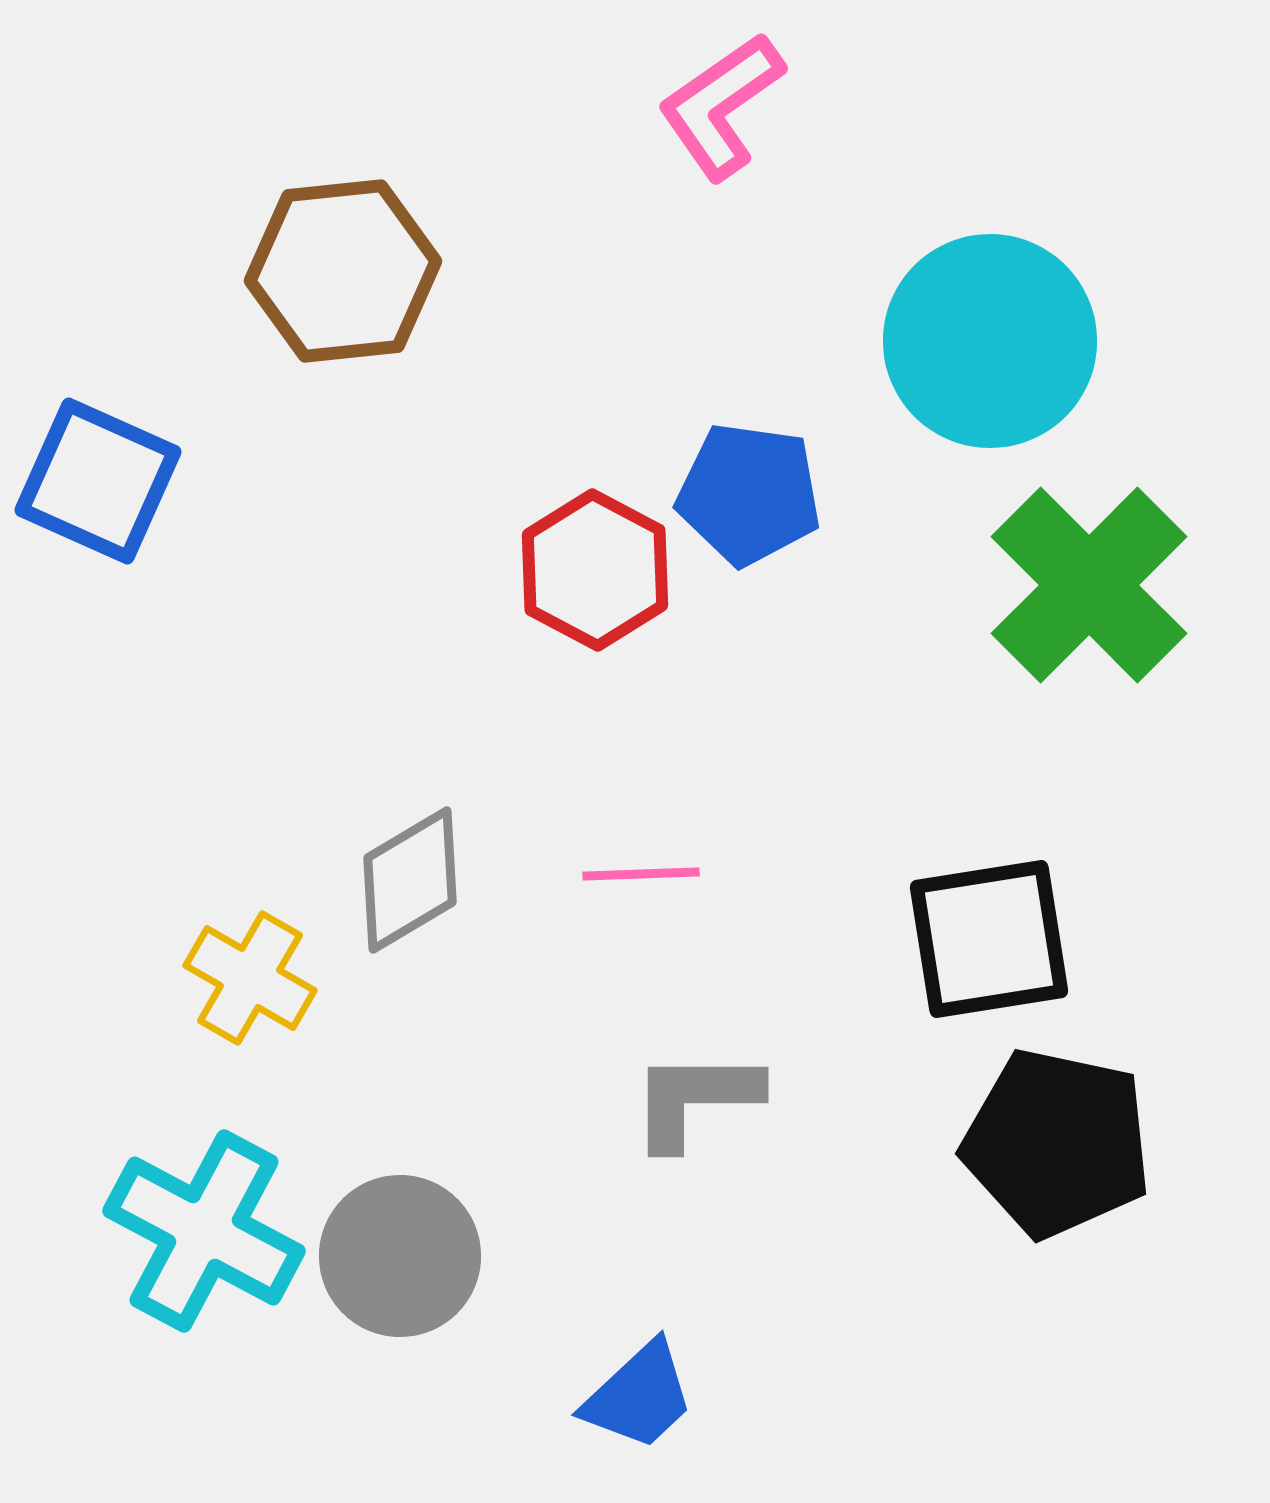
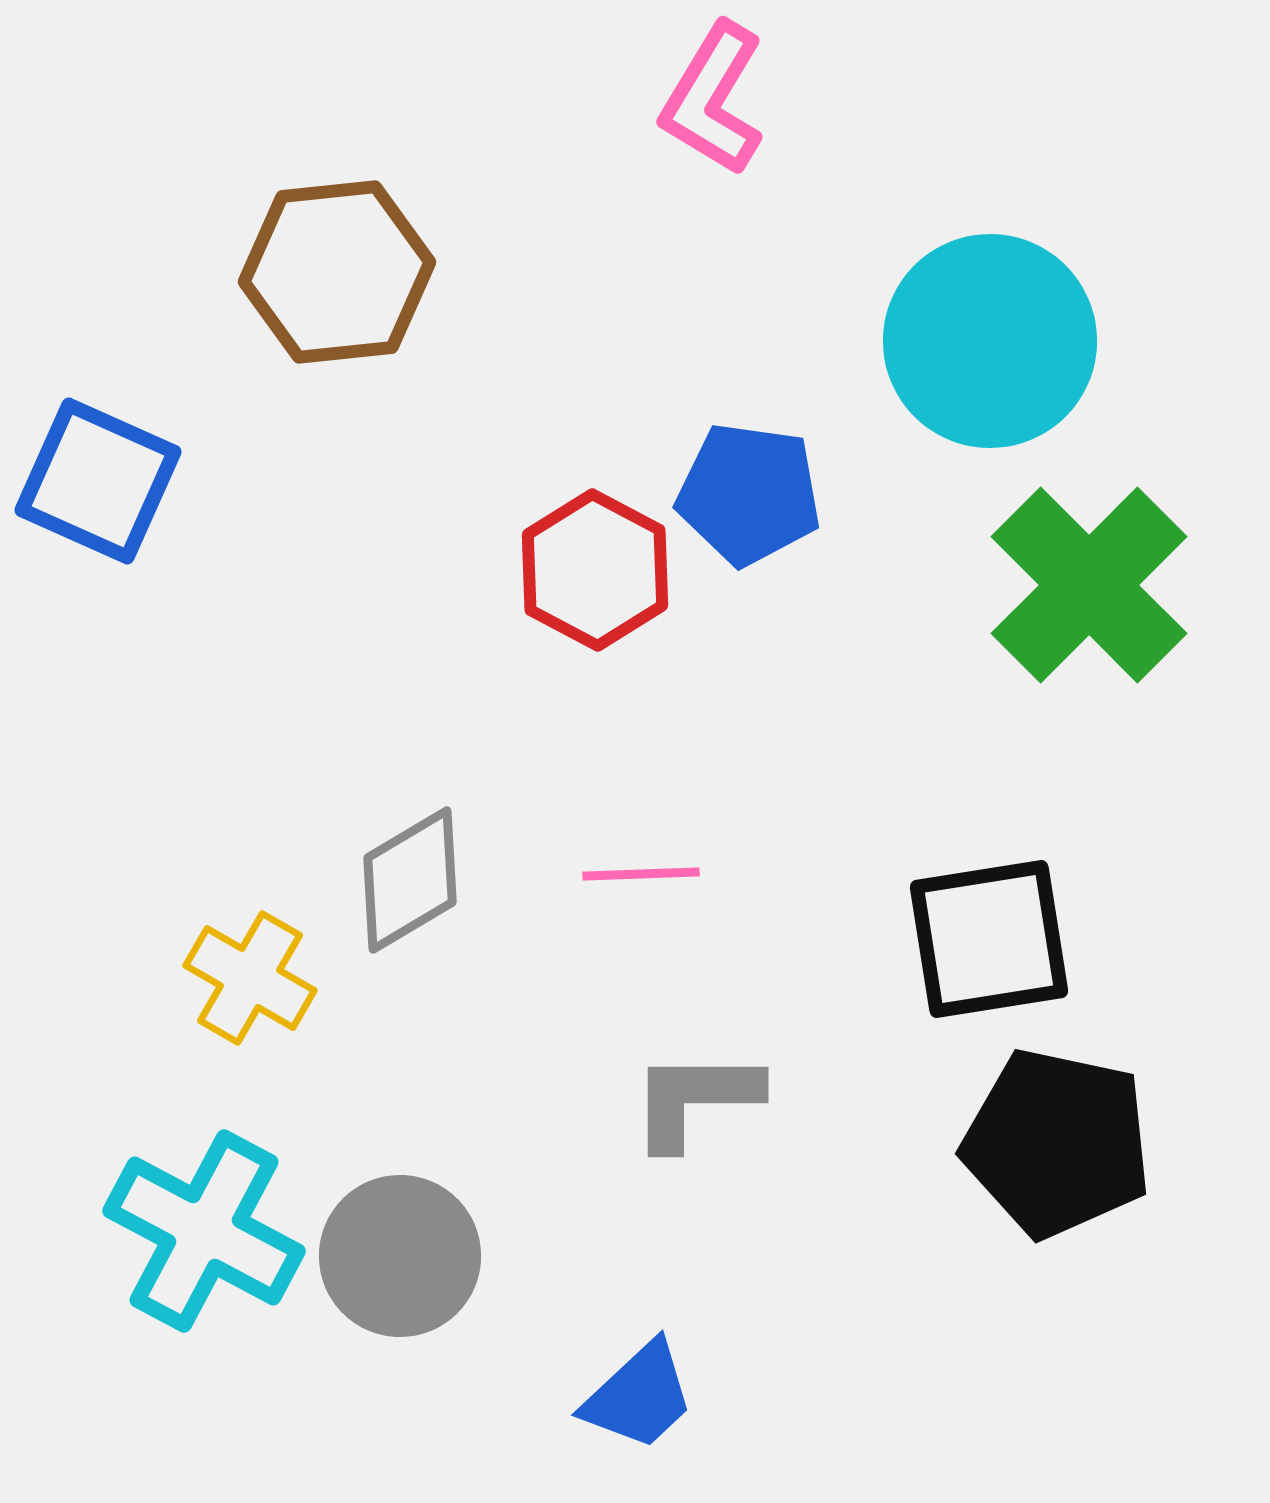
pink L-shape: moved 8 px left, 7 px up; rotated 24 degrees counterclockwise
brown hexagon: moved 6 px left, 1 px down
